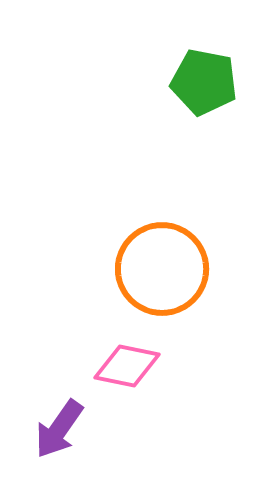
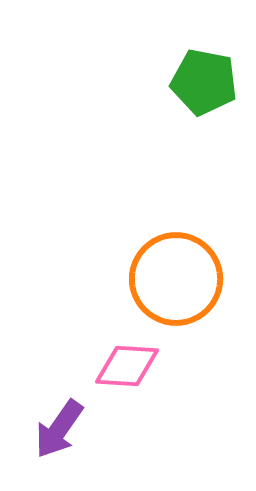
orange circle: moved 14 px right, 10 px down
pink diamond: rotated 8 degrees counterclockwise
